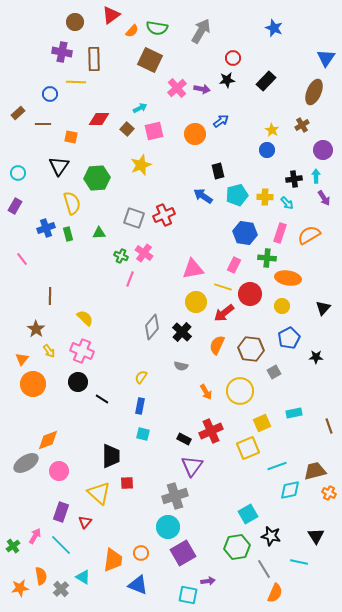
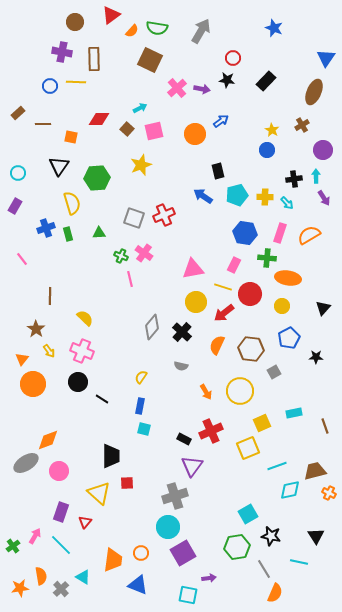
black star at (227, 80): rotated 14 degrees clockwise
blue circle at (50, 94): moved 8 px up
pink line at (130, 279): rotated 35 degrees counterclockwise
brown line at (329, 426): moved 4 px left
cyan square at (143, 434): moved 1 px right, 5 px up
purple arrow at (208, 581): moved 1 px right, 3 px up
